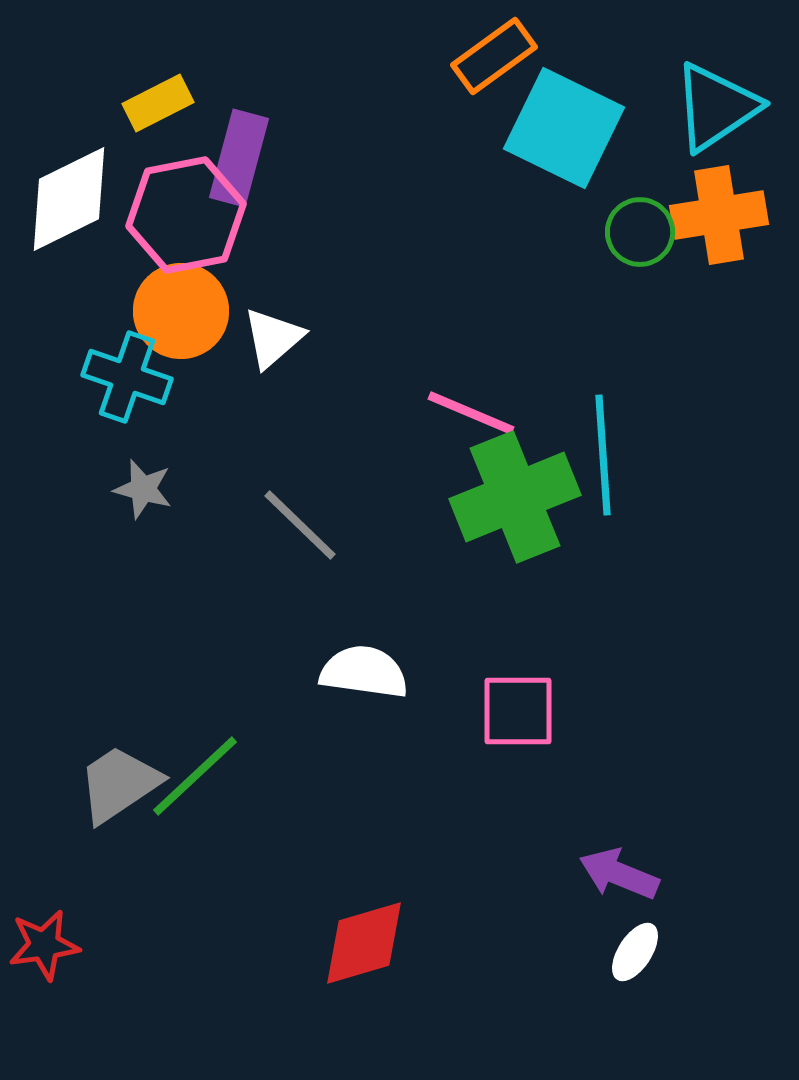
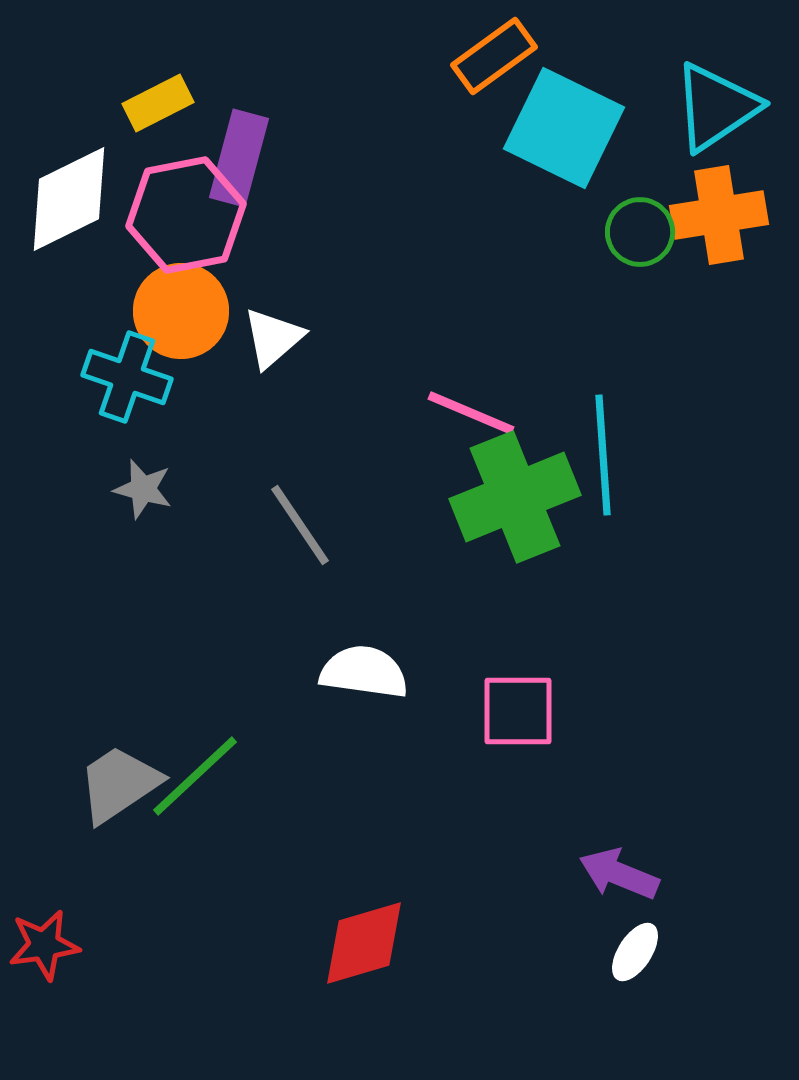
gray line: rotated 12 degrees clockwise
